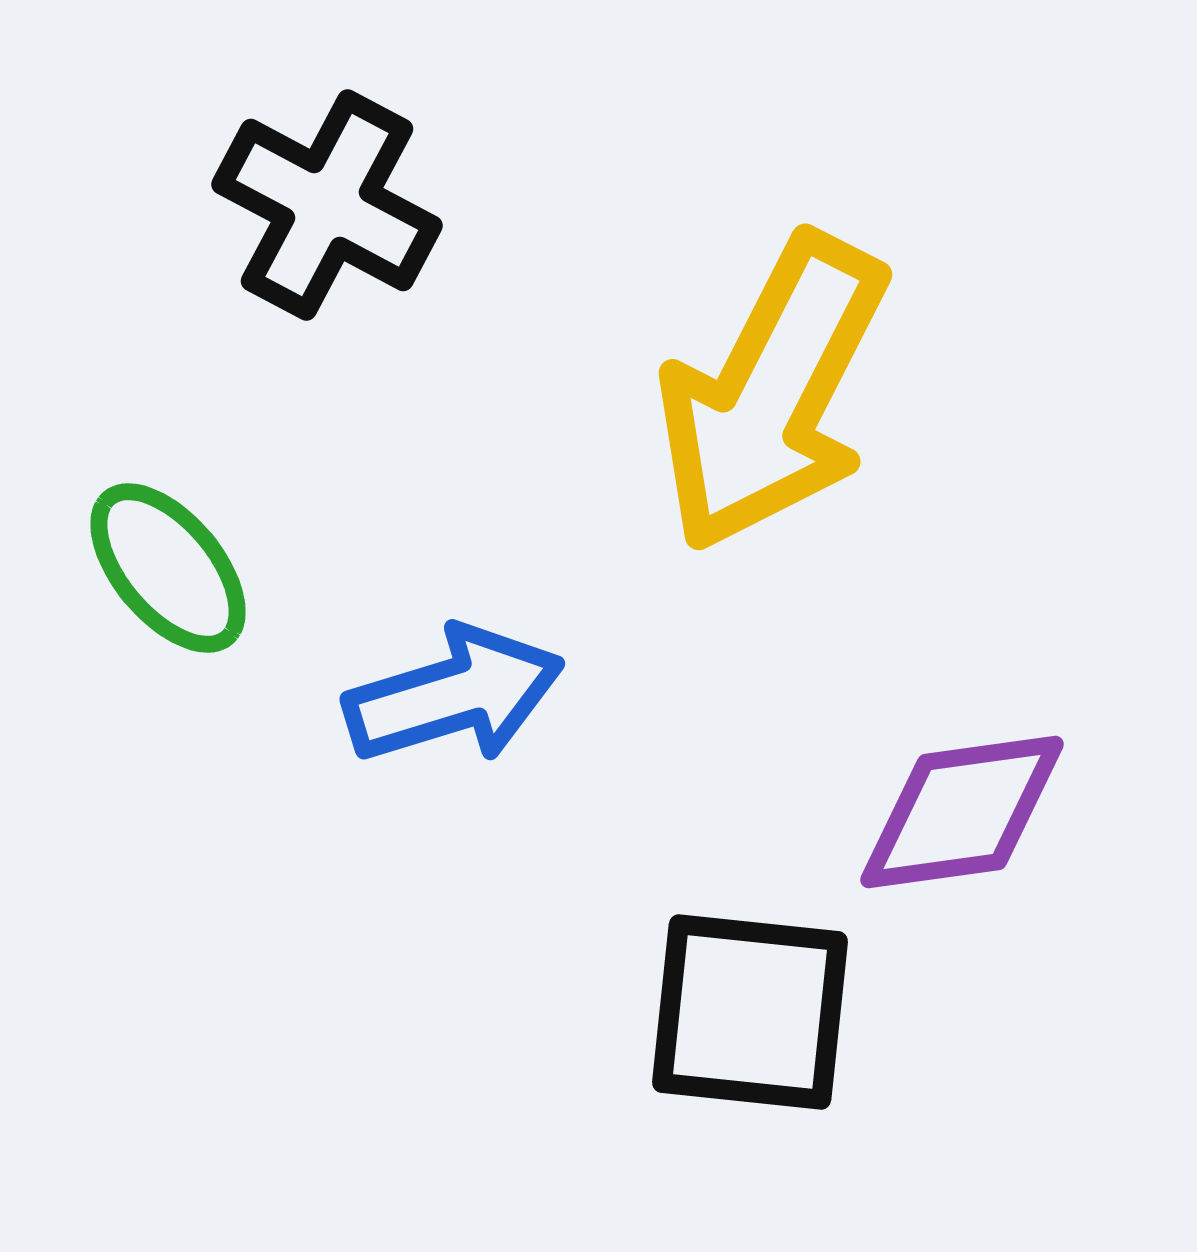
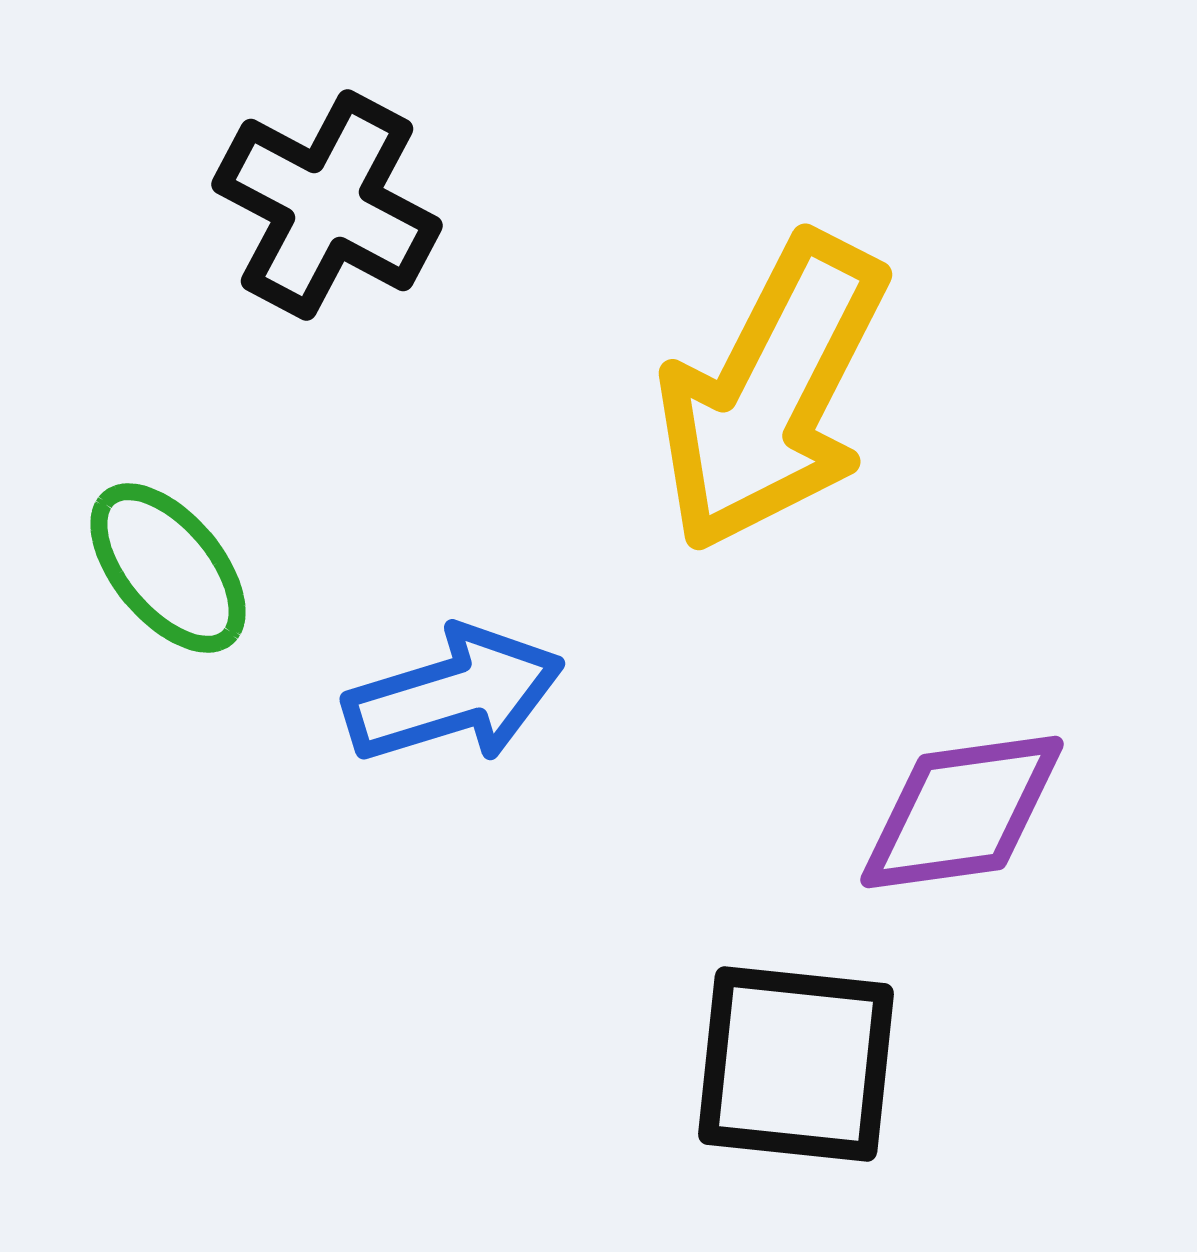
black square: moved 46 px right, 52 px down
